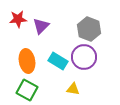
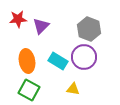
green square: moved 2 px right
